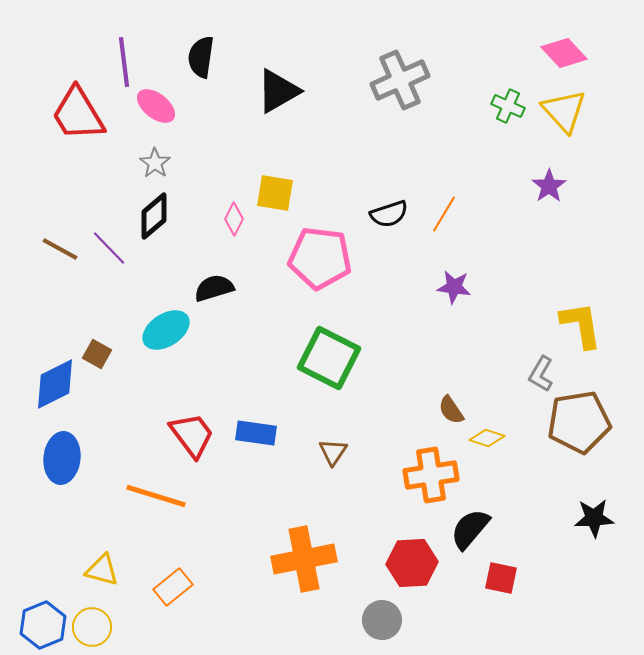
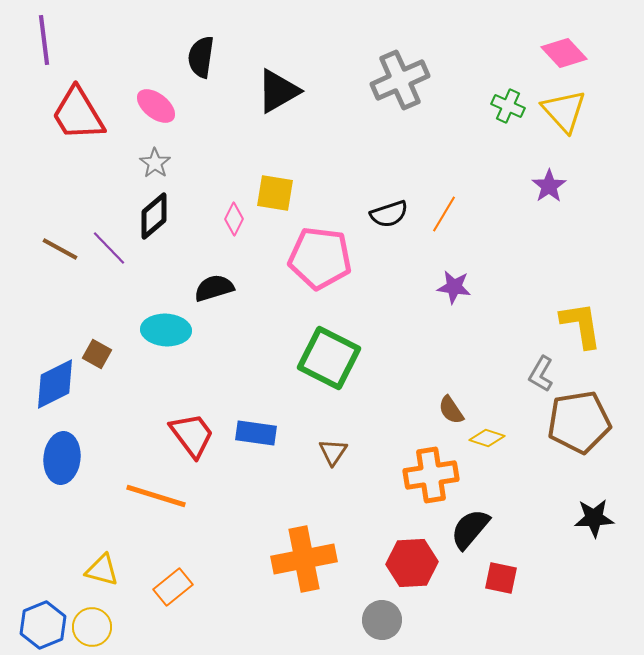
purple line at (124, 62): moved 80 px left, 22 px up
cyan ellipse at (166, 330): rotated 36 degrees clockwise
